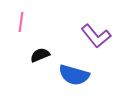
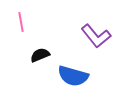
pink line: rotated 18 degrees counterclockwise
blue semicircle: moved 1 px left, 1 px down
